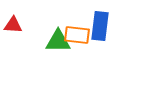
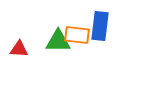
red triangle: moved 6 px right, 24 px down
